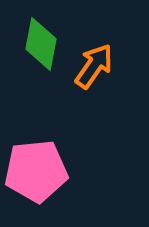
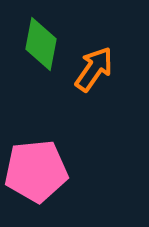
orange arrow: moved 3 px down
